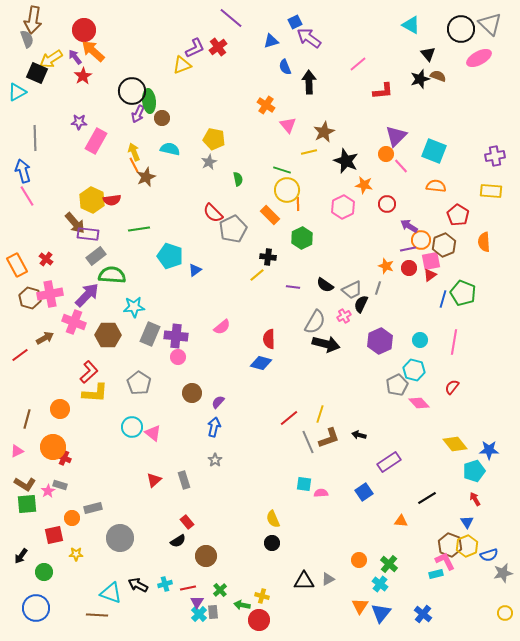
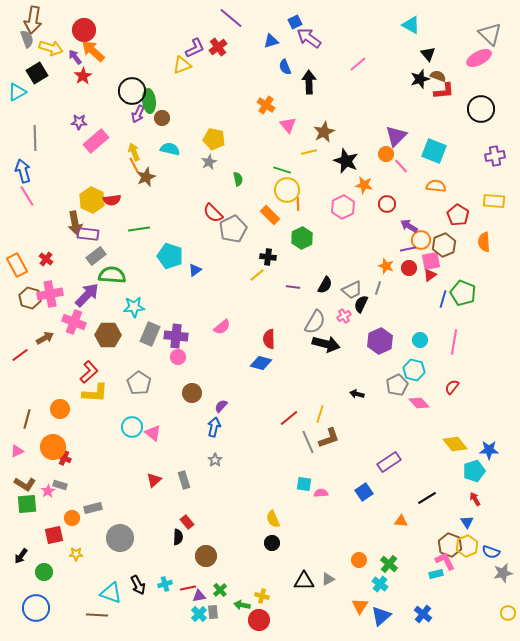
gray triangle at (490, 24): moved 10 px down
black circle at (461, 29): moved 20 px right, 80 px down
yellow arrow at (51, 59): moved 11 px up; rotated 130 degrees counterclockwise
black square at (37, 73): rotated 35 degrees clockwise
red L-shape at (383, 91): moved 61 px right
pink rectangle at (96, 141): rotated 20 degrees clockwise
yellow rectangle at (491, 191): moved 3 px right, 10 px down
brown arrow at (75, 223): rotated 30 degrees clockwise
black semicircle at (325, 285): rotated 96 degrees counterclockwise
purple semicircle at (218, 402): moved 3 px right, 4 px down
black arrow at (359, 435): moved 2 px left, 41 px up
black semicircle at (178, 541): moved 4 px up; rotated 56 degrees counterclockwise
blue semicircle at (489, 555): moved 2 px right, 3 px up; rotated 36 degrees clockwise
black arrow at (138, 585): rotated 144 degrees counterclockwise
purple triangle at (197, 602): moved 2 px right, 6 px up; rotated 48 degrees clockwise
blue triangle at (381, 613): moved 3 px down; rotated 10 degrees clockwise
yellow circle at (505, 613): moved 3 px right
